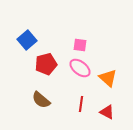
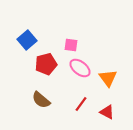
pink square: moved 9 px left
orange triangle: rotated 12 degrees clockwise
red line: rotated 28 degrees clockwise
